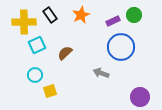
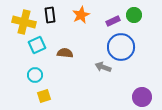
black rectangle: rotated 28 degrees clockwise
yellow cross: rotated 15 degrees clockwise
brown semicircle: rotated 49 degrees clockwise
gray arrow: moved 2 px right, 6 px up
yellow square: moved 6 px left, 5 px down
purple circle: moved 2 px right
